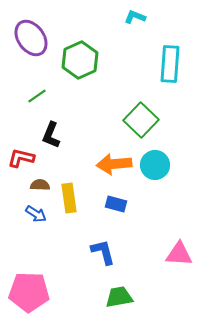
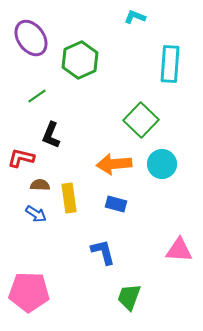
cyan circle: moved 7 px right, 1 px up
pink triangle: moved 4 px up
green trapezoid: moved 10 px right; rotated 60 degrees counterclockwise
